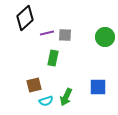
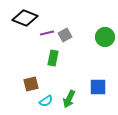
black diamond: rotated 65 degrees clockwise
gray square: rotated 32 degrees counterclockwise
brown square: moved 3 px left, 1 px up
green arrow: moved 3 px right, 2 px down
cyan semicircle: rotated 16 degrees counterclockwise
